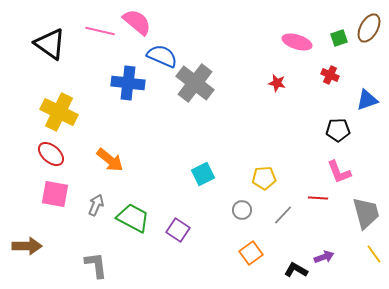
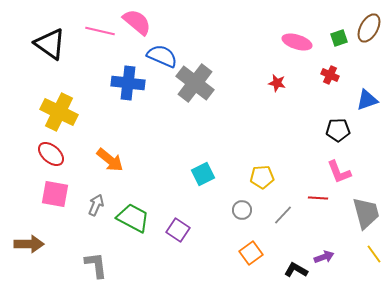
yellow pentagon: moved 2 px left, 1 px up
brown arrow: moved 2 px right, 2 px up
